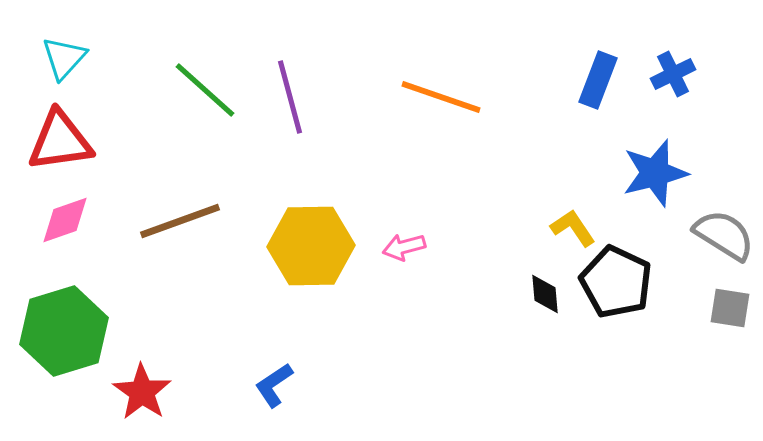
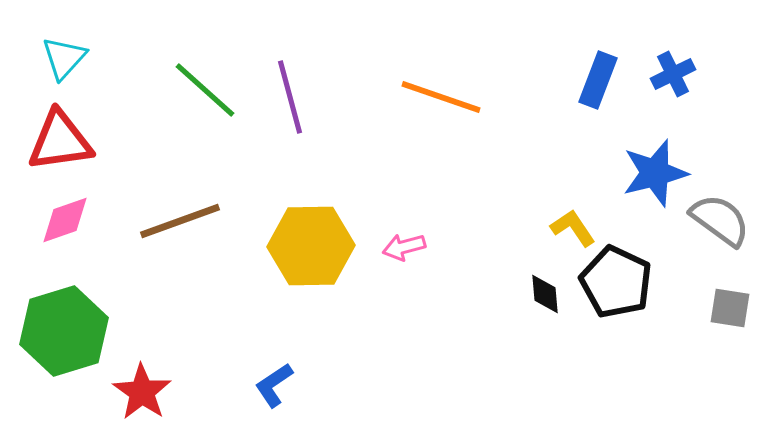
gray semicircle: moved 4 px left, 15 px up; rotated 4 degrees clockwise
